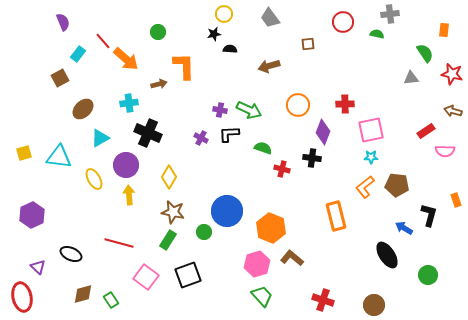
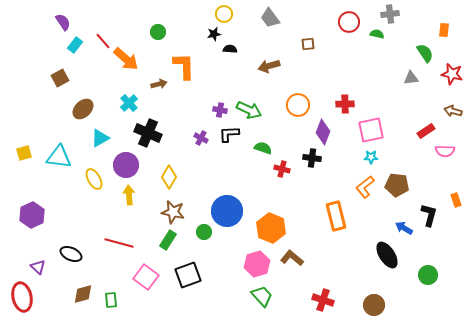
purple semicircle at (63, 22): rotated 12 degrees counterclockwise
red circle at (343, 22): moved 6 px right
cyan rectangle at (78, 54): moved 3 px left, 9 px up
cyan cross at (129, 103): rotated 36 degrees counterclockwise
green rectangle at (111, 300): rotated 28 degrees clockwise
